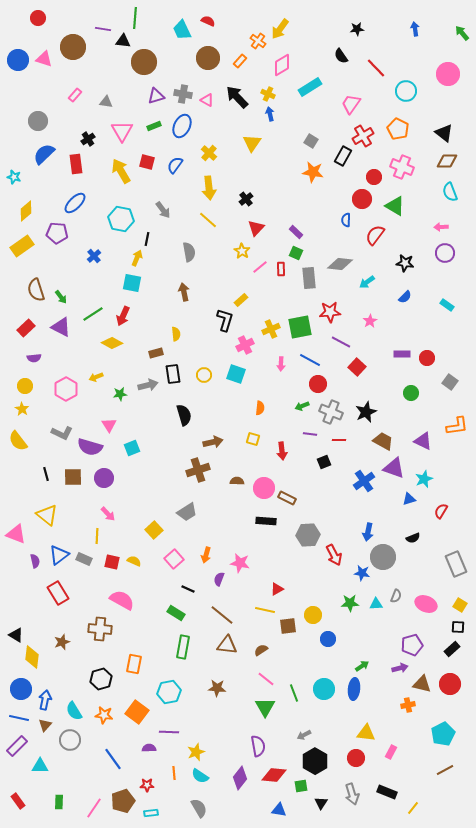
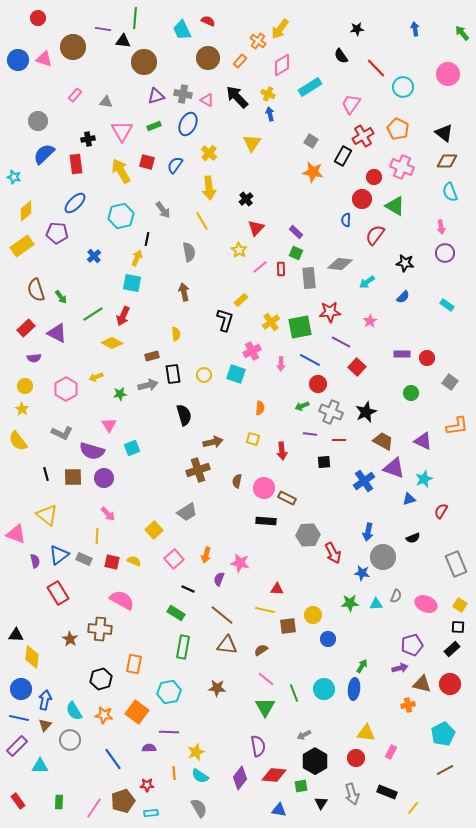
cyan circle at (406, 91): moved 3 px left, 4 px up
blue ellipse at (182, 126): moved 6 px right, 2 px up
black cross at (88, 139): rotated 24 degrees clockwise
cyan hexagon at (121, 219): moved 3 px up; rotated 25 degrees counterclockwise
yellow line at (208, 220): moved 6 px left, 1 px down; rotated 18 degrees clockwise
pink arrow at (441, 227): rotated 96 degrees counterclockwise
yellow star at (242, 251): moved 3 px left, 1 px up
blue semicircle at (405, 297): moved 2 px left
purple triangle at (61, 327): moved 4 px left, 6 px down
yellow cross at (271, 329): moved 7 px up; rotated 12 degrees counterclockwise
pink cross at (245, 345): moved 7 px right, 6 px down
brown rectangle at (156, 353): moved 4 px left, 3 px down
purple semicircle at (90, 447): moved 2 px right, 4 px down
black square at (324, 462): rotated 16 degrees clockwise
brown semicircle at (237, 481): rotated 80 degrees counterclockwise
red arrow at (334, 555): moved 1 px left, 2 px up
red triangle at (277, 589): rotated 32 degrees clockwise
black triangle at (16, 635): rotated 28 degrees counterclockwise
brown star at (62, 642): moved 8 px right, 3 px up; rotated 21 degrees counterclockwise
green arrow at (362, 666): rotated 24 degrees counterclockwise
